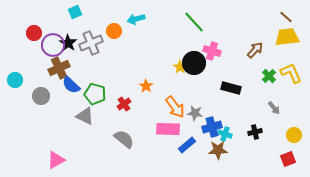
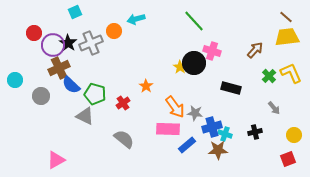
green line: moved 1 px up
red cross: moved 1 px left, 1 px up
